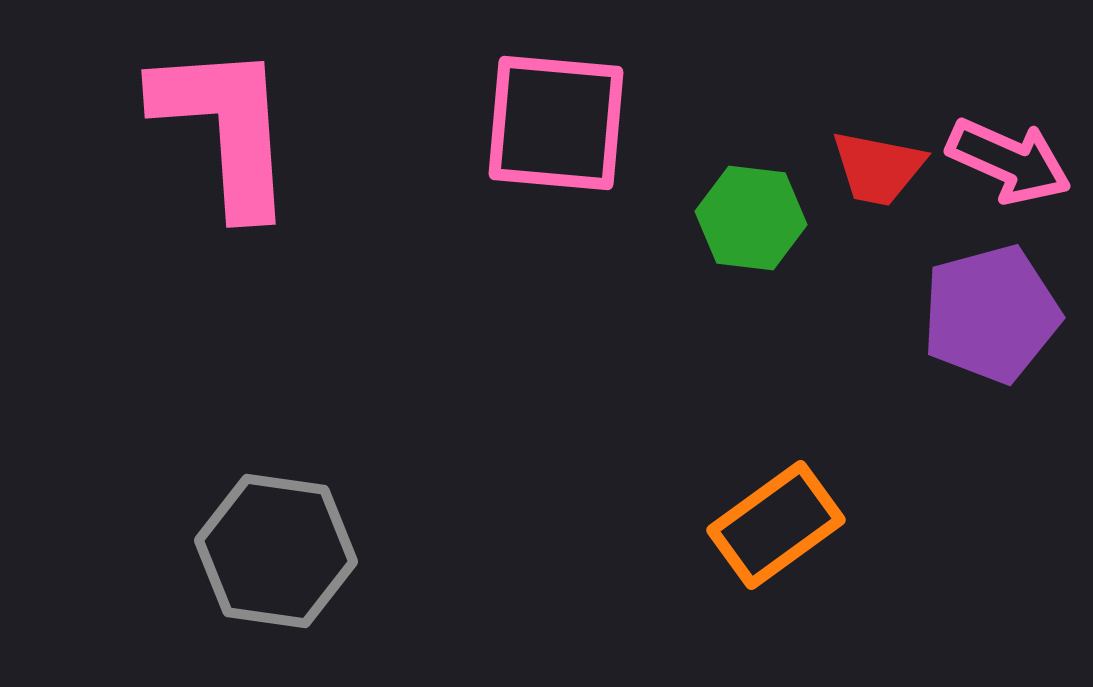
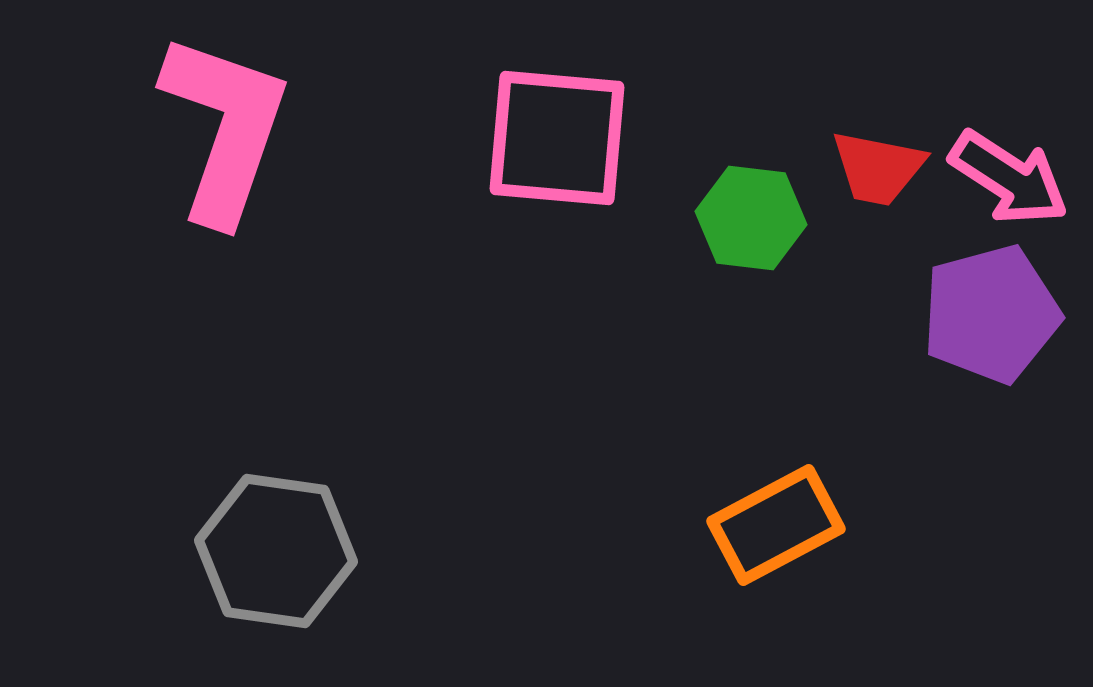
pink square: moved 1 px right, 15 px down
pink L-shape: rotated 23 degrees clockwise
pink arrow: moved 17 px down; rotated 9 degrees clockwise
orange rectangle: rotated 8 degrees clockwise
